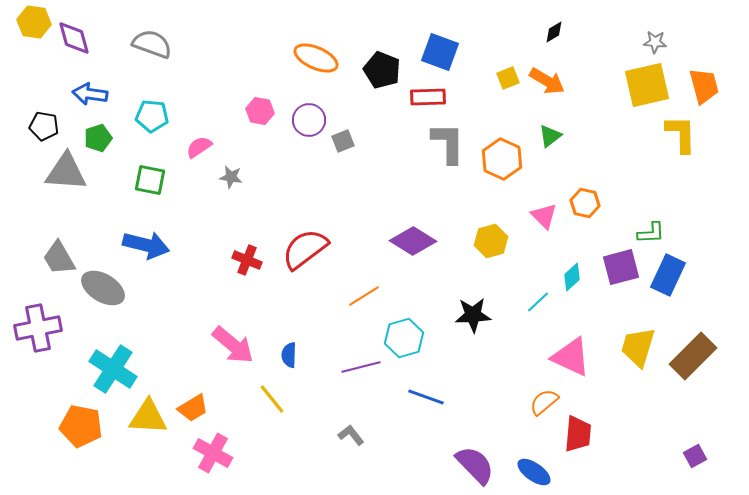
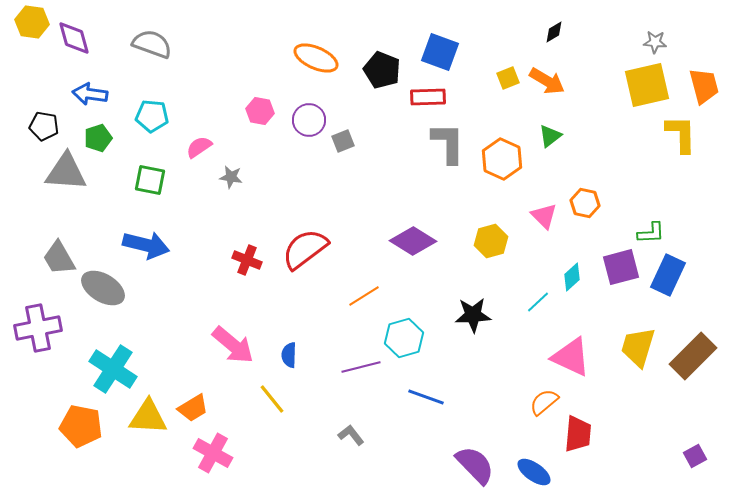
yellow hexagon at (34, 22): moved 2 px left
